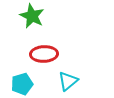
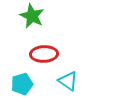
cyan triangle: rotated 45 degrees counterclockwise
